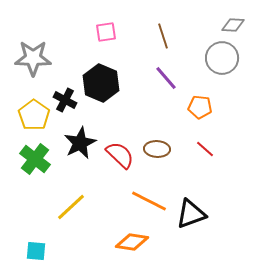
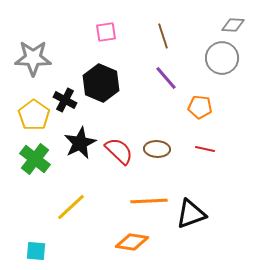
red line: rotated 30 degrees counterclockwise
red semicircle: moved 1 px left, 4 px up
orange line: rotated 30 degrees counterclockwise
